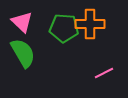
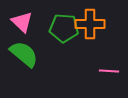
green semicircle: moved 1 px right, 1 px down; rotated 20 degrees counterclockwise
pink line: moved 5 px right, 2 px up; rotated 30 degrees clockwise
